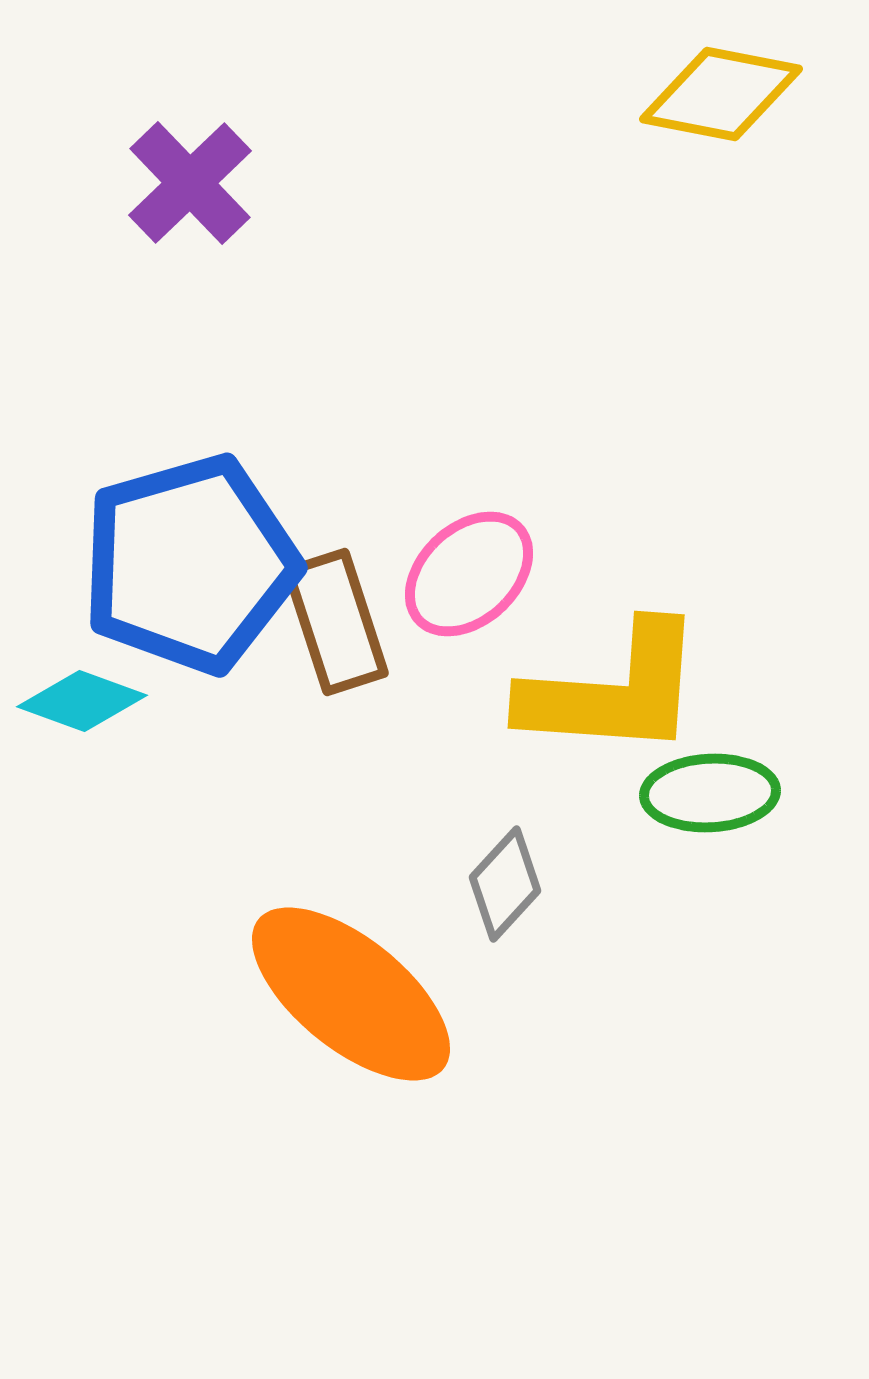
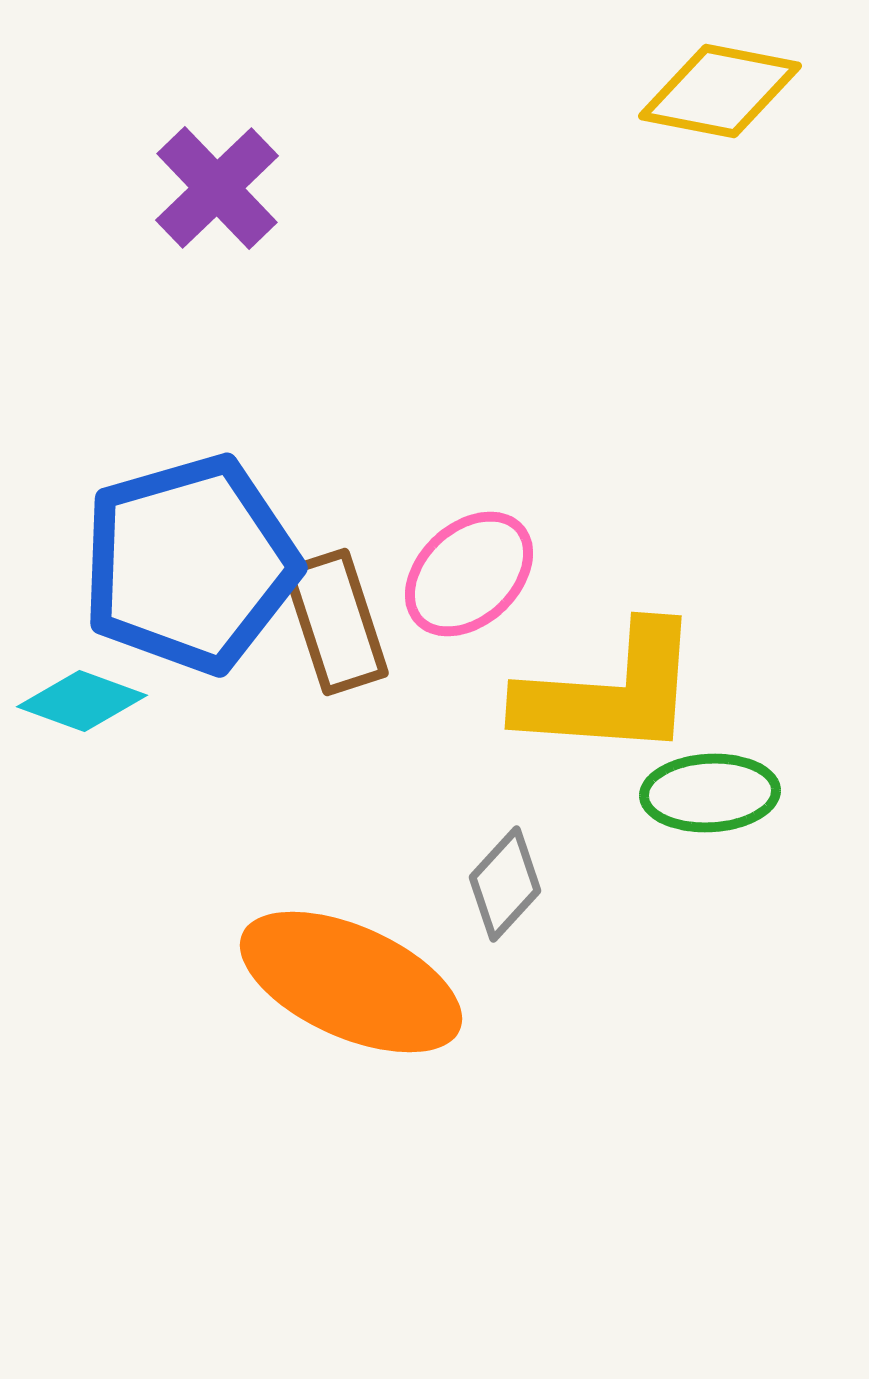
yellow diamond: moved 1 px left, 3 px up
purple cross: moved 27 px right, 5 px down
yellow L-shape: moved 3 px left, 1 px down
orange ellipse: moved 12 px up; rotated 15 degrees counterclockwise
